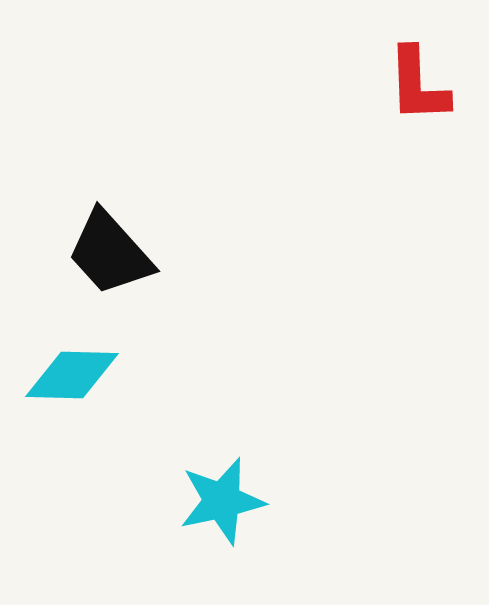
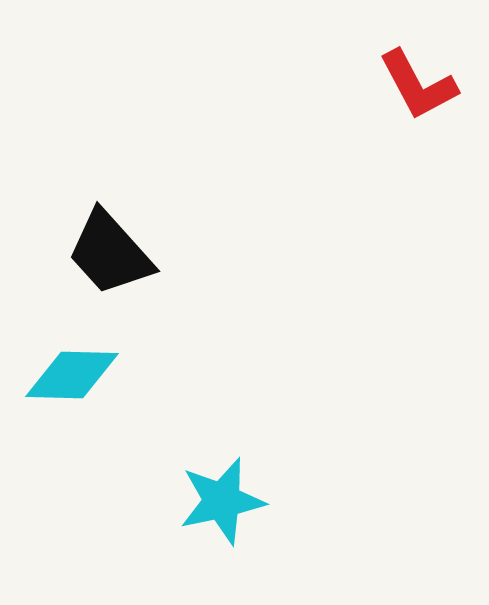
red L-shape: rotated 26 degrees counterclockwise
